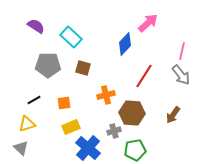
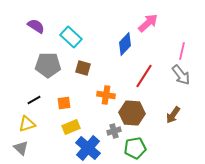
orange cross: rotated 24 degrees clockwise
green pentagon: moved 2 px up
